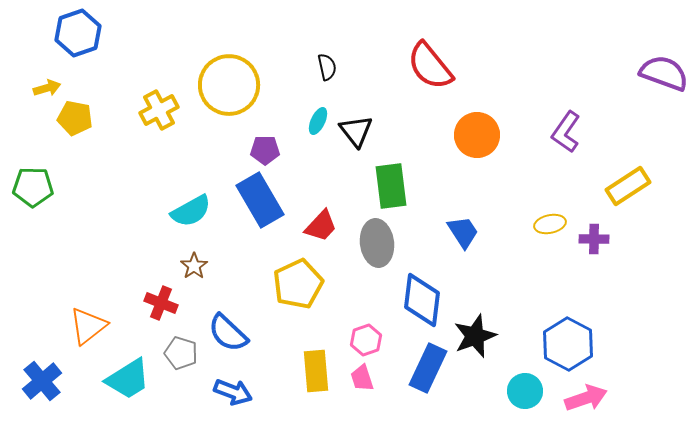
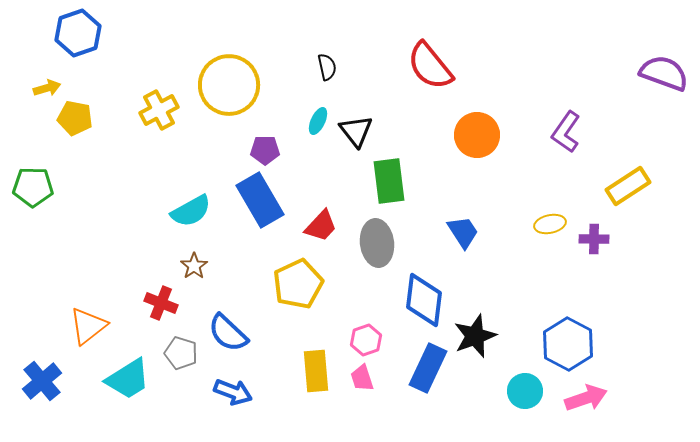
green rectangle at (391, 186): moved 2 px left, 5 px up
blue diamond at (422, 300): moved 2 px right
